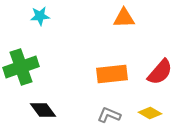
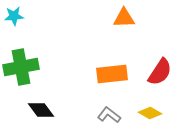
cyan star: moved 26 px left
green cross: rotated 8 degrees clockwise
red semicircle: rotated 8 degrees counterclockwise
black diamond: moved 2 px left
gray L-shape: rotated 15 degrees clockwise
